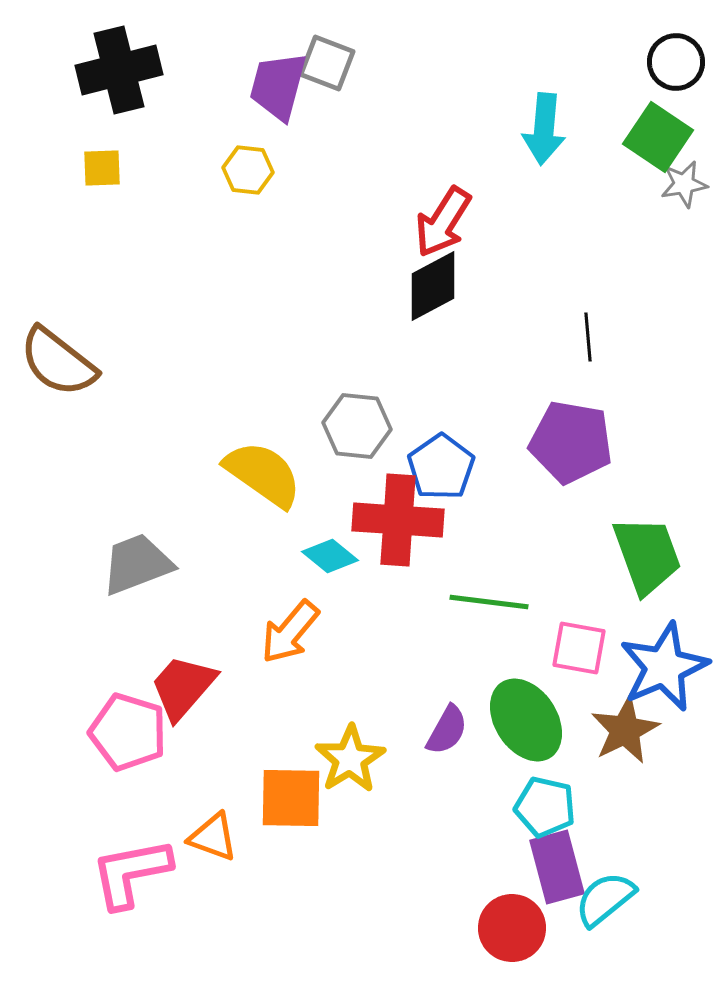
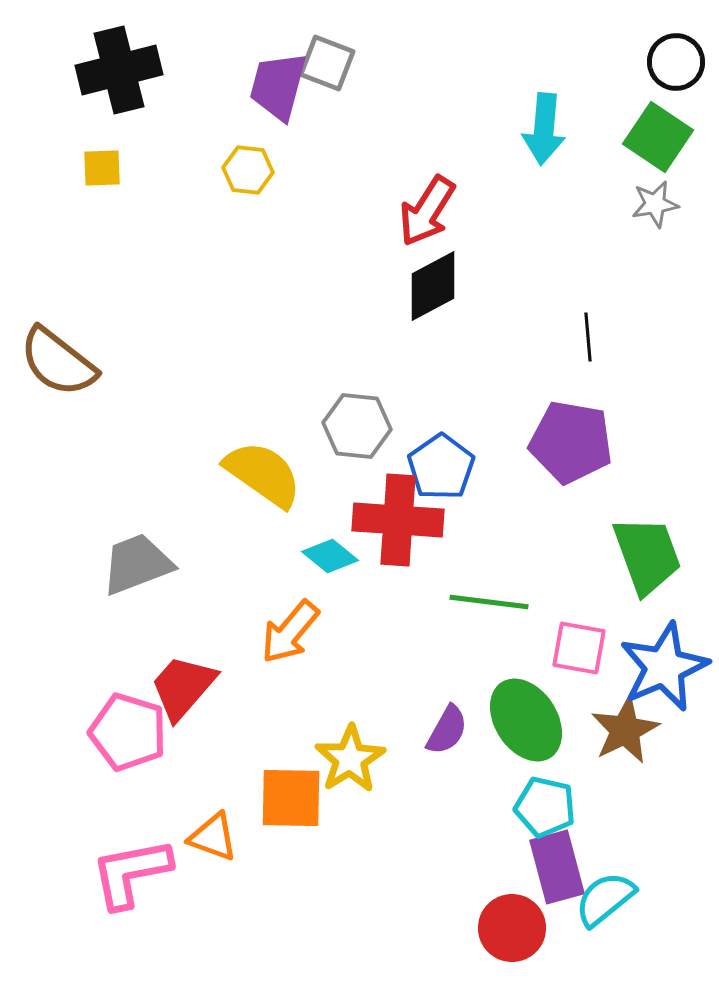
gray star: moved 29 px left, 20 px down
red arrow: moved 16 px left, 11 px up
